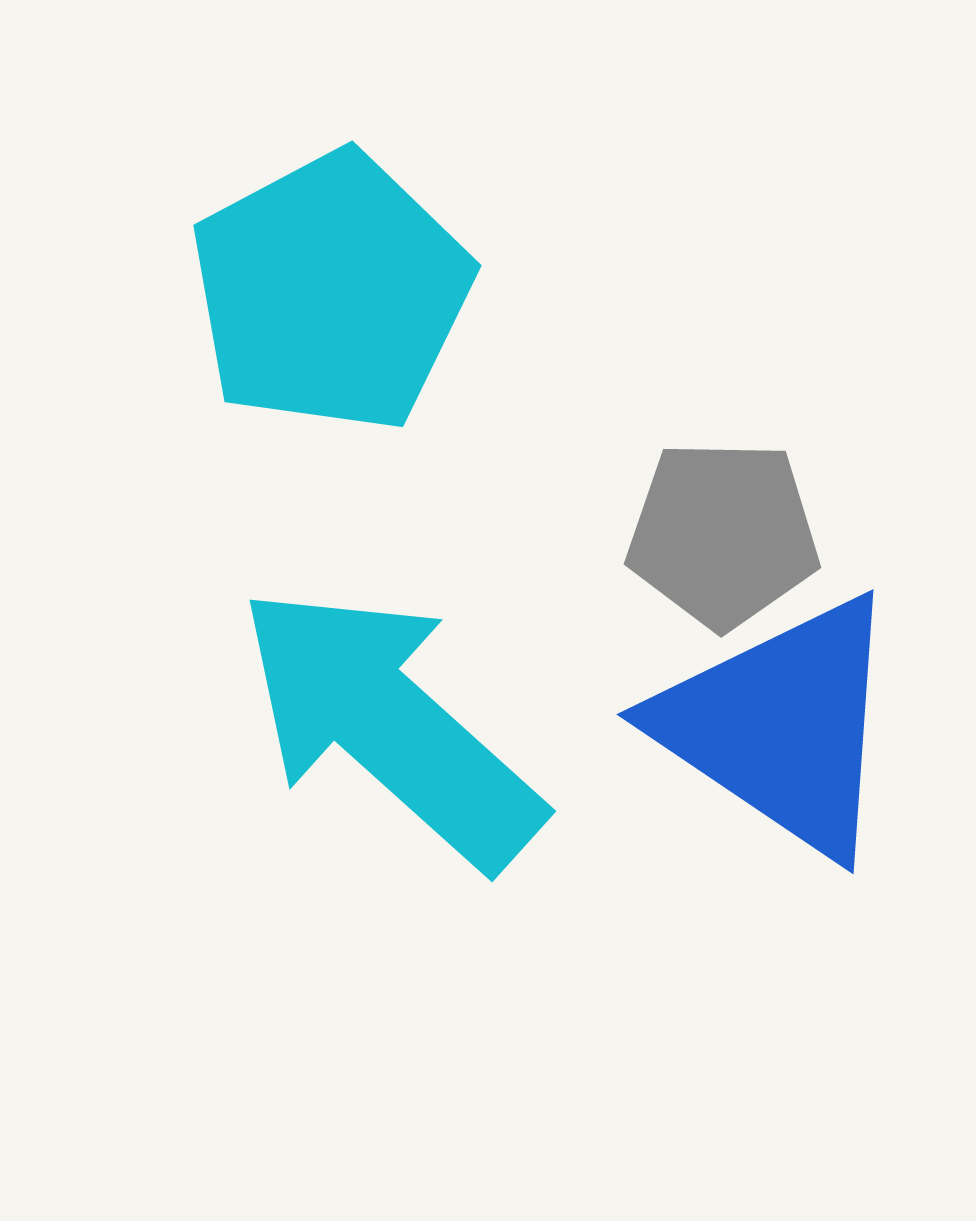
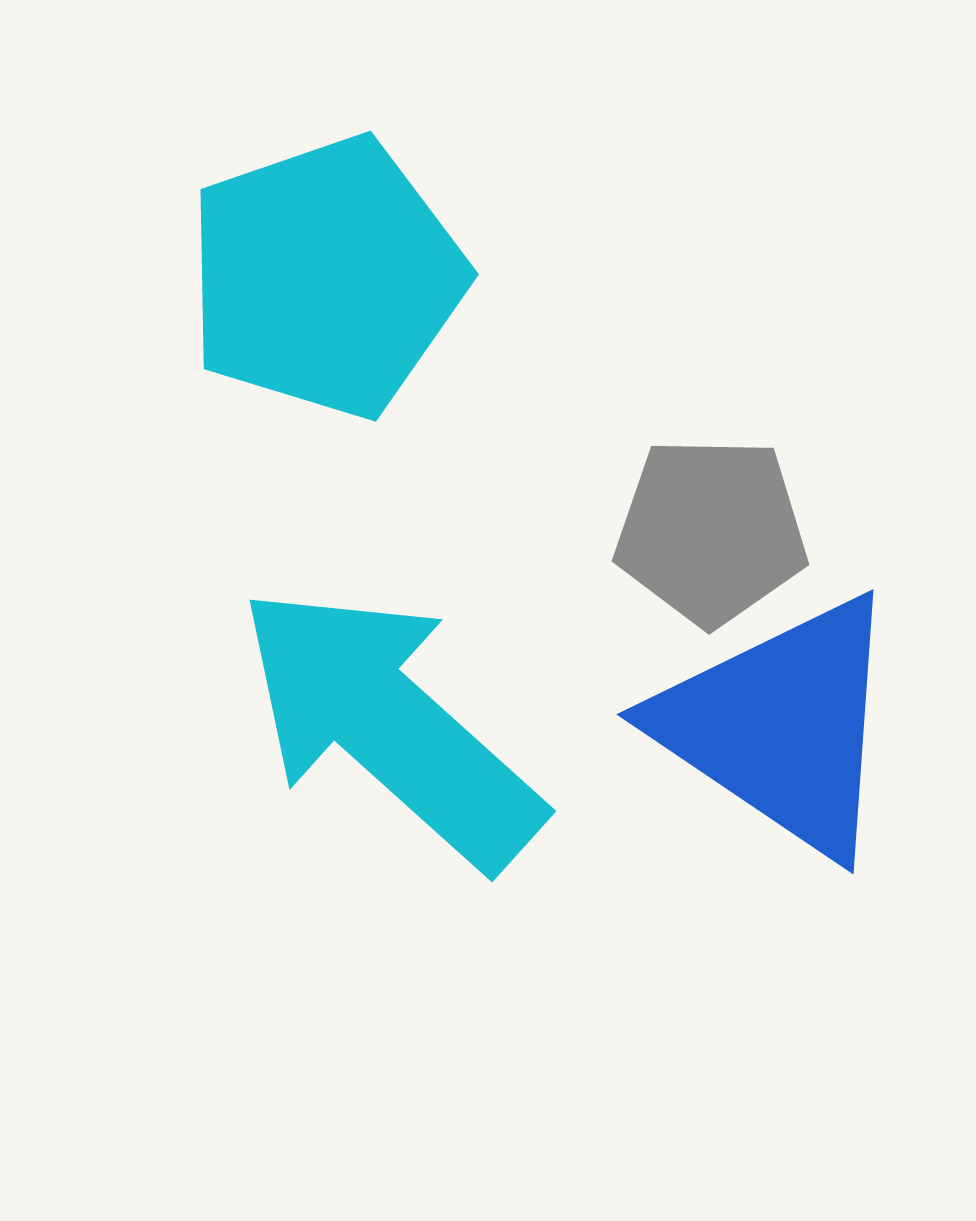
cyan pentagon: moved 5 px left, 15 px up; rotated 9 degrees clockwise
gray pentagon: moved 12 px left, 3 px up
